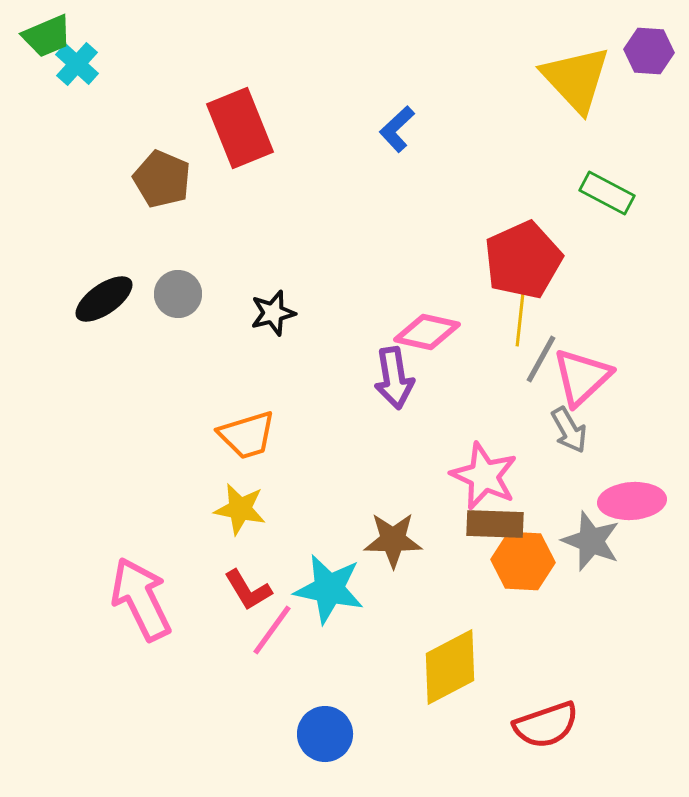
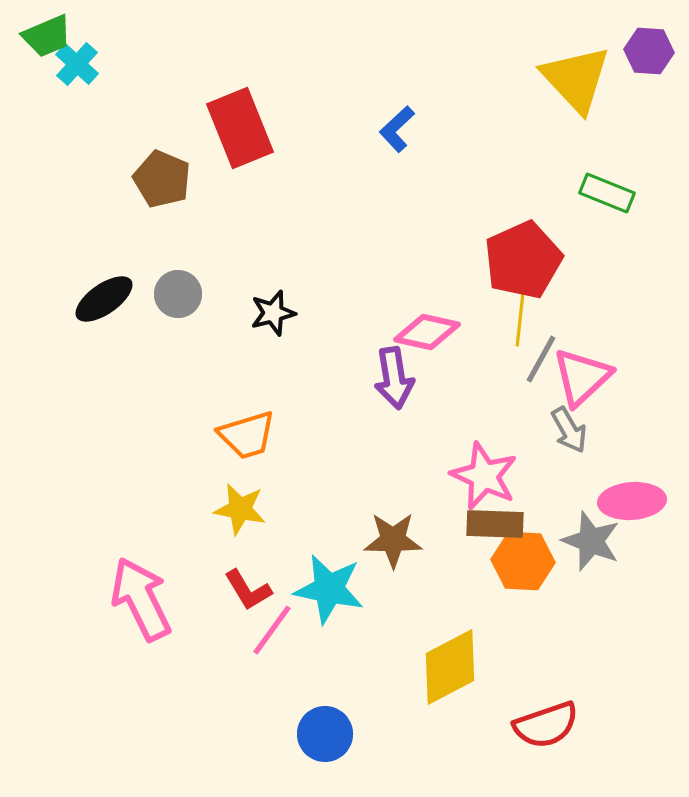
green rectangle: rotated 6 degrees counterclockwise
